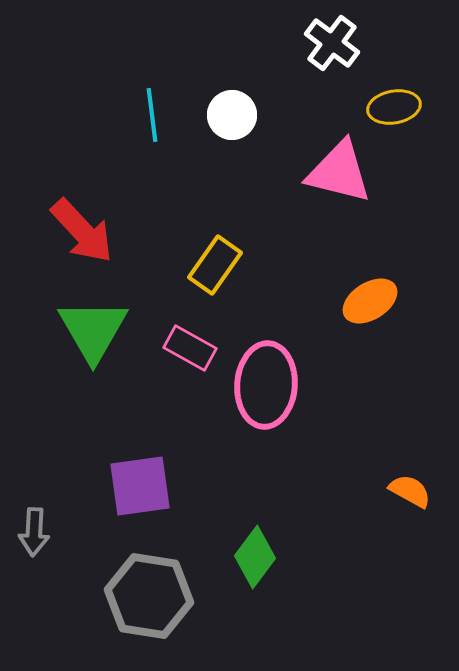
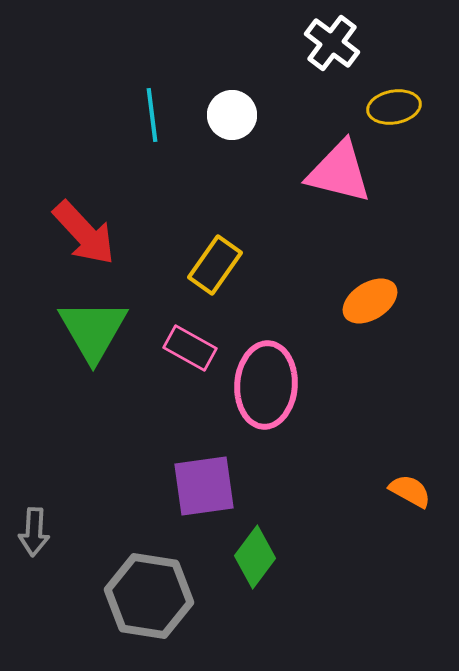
red arrow: moved 2 px right, 2 px down
purple square: moved 64 px right
